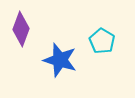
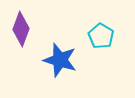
cyan pentagon: moved 1 px left, 5 px up
